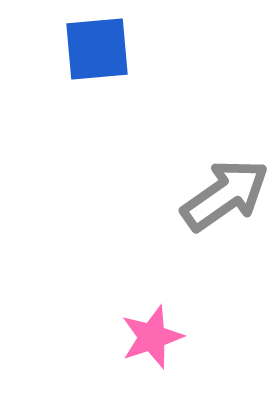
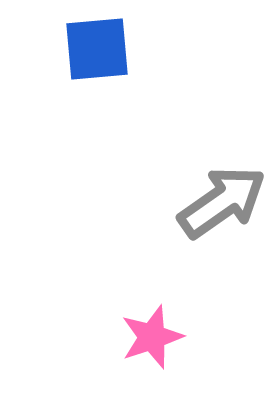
gray arrow: moved 3 px left, 7 px down
